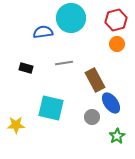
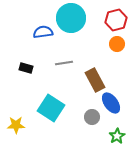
cyan square: rotated 20 degrees clockwise
